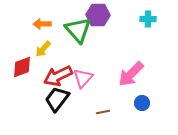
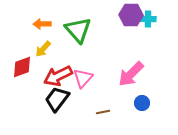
purple hexagon: moved 33 px right
